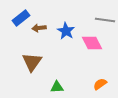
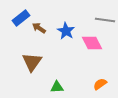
brown arrow: rotated 40 degrees clockwise
